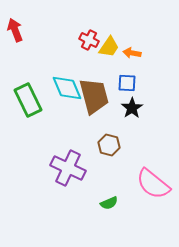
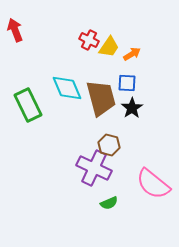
orange arrow: moved 1 px down; rotated 138 degrees clockwise
brown trapezoid: moved 7 px right, 2 px down
green rectangle: moved 5 px down
purple cross: moved 26 px right
